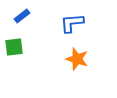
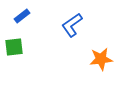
blue L-shape: moved 2 px down; rotated 30 degrees counterclockwise
orange star: moved 24 px right; rotated 25 degrees counterclockwise
